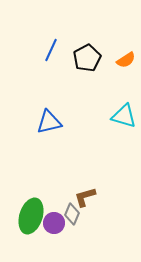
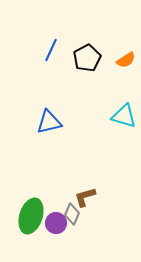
purple circle: moved 2 px right
